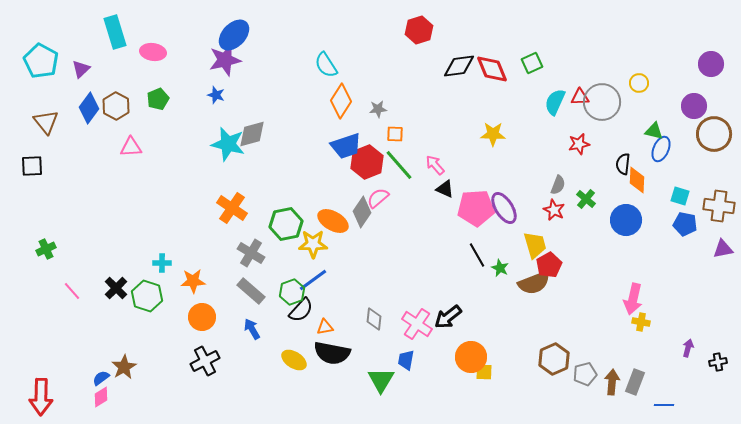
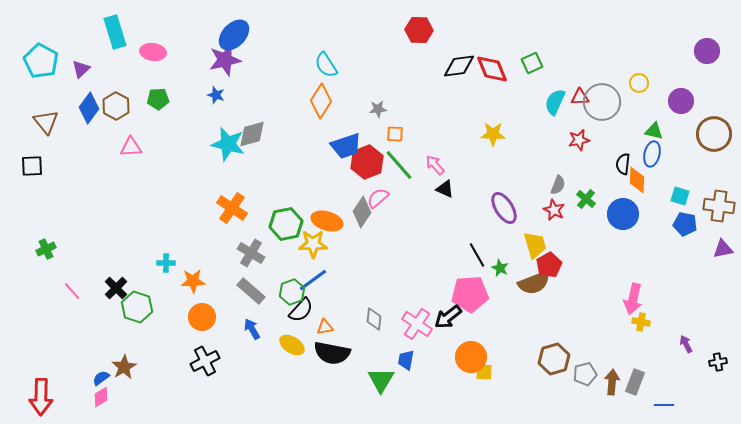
red hexagon at (419, 30): rotated 20 degrees clockwise
purple circle at (711, 64): moved 4 px left, 13 px up
green pentagon at (158, 99): rotated 20 degrees clockwise
orange diamond at (341, 101): moved 20 px left
purple circle at (694, 106): moved 13 px left, 5 px up
red star at (579, 144): moved 4 px up
blue ellipse at (661, 149): moved 9 px left, 5 px down; rotated 10 degrees counterclockwise
pink pentagon at (476, 208): moved 6 px left, 86 px down
blue circle at (626, 220): moved 3 px left, 6 px up
orange ellipse at (333, 221): moved 6 px left; rotated 12 degrees counterclockwise
cyan cross at (162, 263): moved 4 px right
green hexagon at (147, 296): moved 10 px left, 11 px down
purple arrow at (688, 348): moved 2 px left, 4 px up; rotated 42 degrees counterclockwise
brown hexagon at (554, 359): rotated 8 degrees clockwise
yellow ellipse at (294, 360): moved 2 px left, 15 px up
